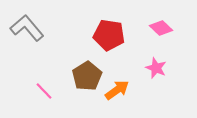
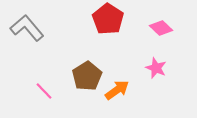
red pentagon: moved 1 px left, 16 px up; rotated 24 degrees clockwise
